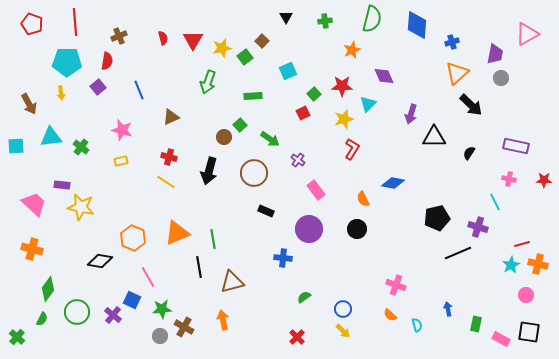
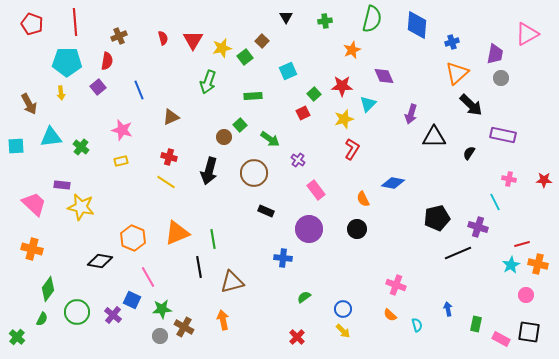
purple rectangle at (516, 146): moved 13 px left, 11 px up
